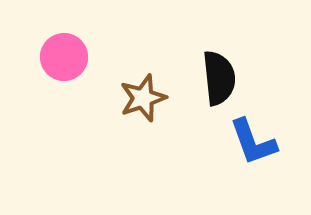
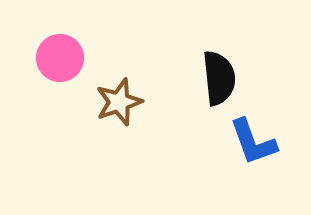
pink circle: moved 4 px left, 1 px down
brown star: moved 24 px left, 4 px down
